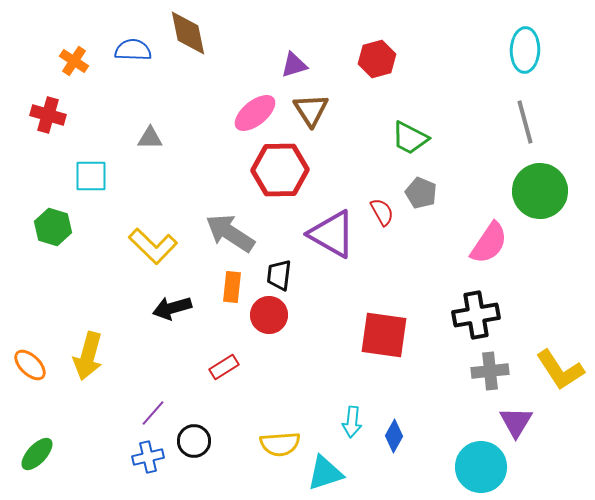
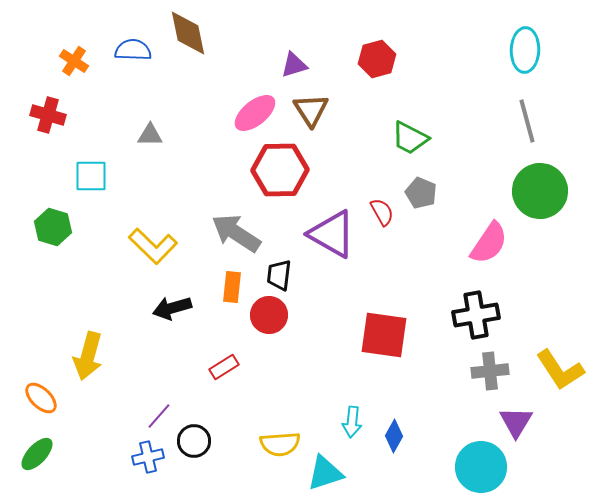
gray line at (525, 122): moved 2 px right, 1 px up
gray triangle at (150, 138): moved 3 px up
gray arrow at (230, 233): moved 6 px right
orange ellipse at (30, 365): moved 11 px right, 33 px down
purple line at (153, 413): moved 6 px right, 3 px down
